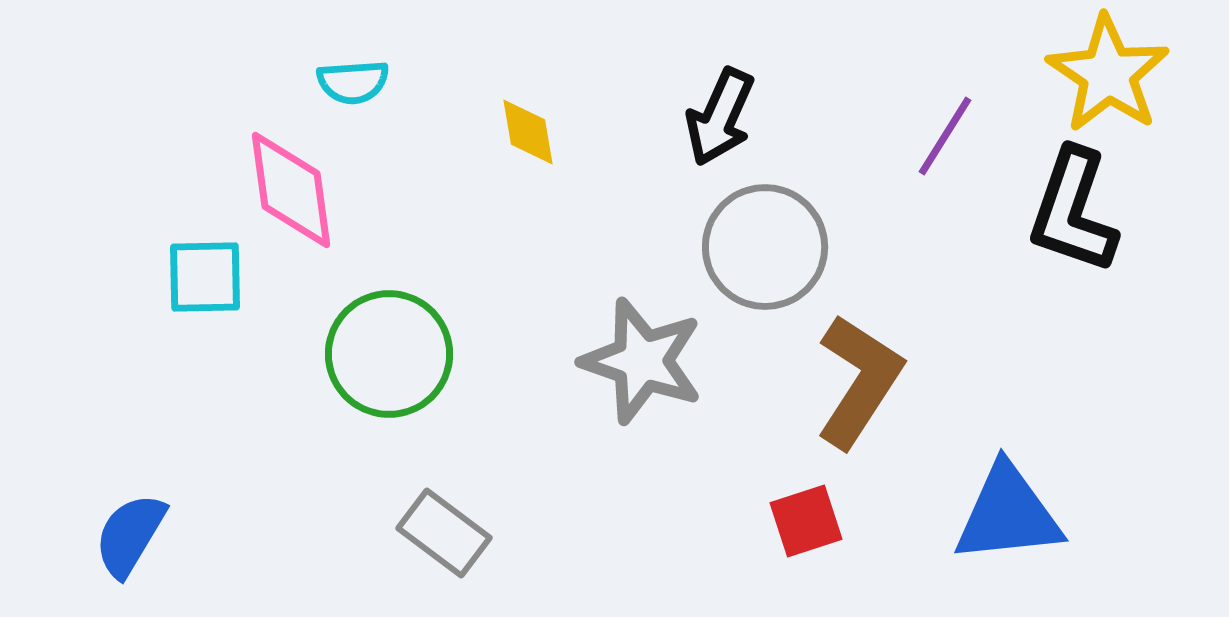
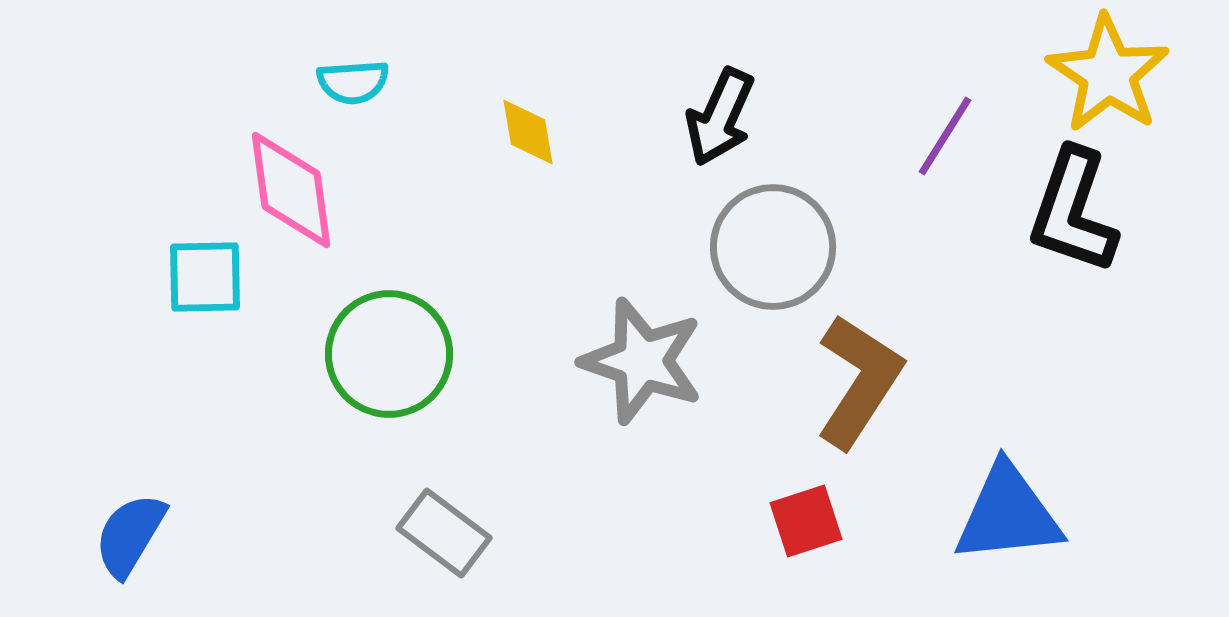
gray circle: moved 8 px right
